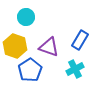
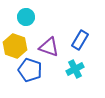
blue pentagon: rotated 20 degrees counterclockwise
